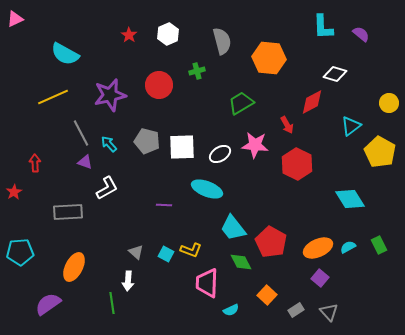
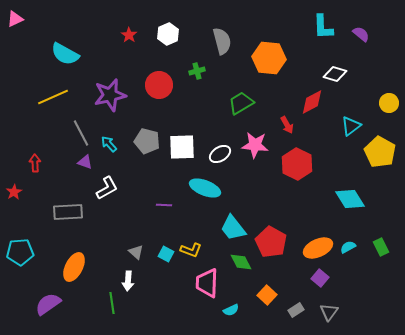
cyan ellipse at (207, 189): moved 2 px left, 1 px up
green rectangle at (379, 245): moved 2 px right, 2 px down
gray triangle at (329, 312): rotated 18 degrees clockwise
